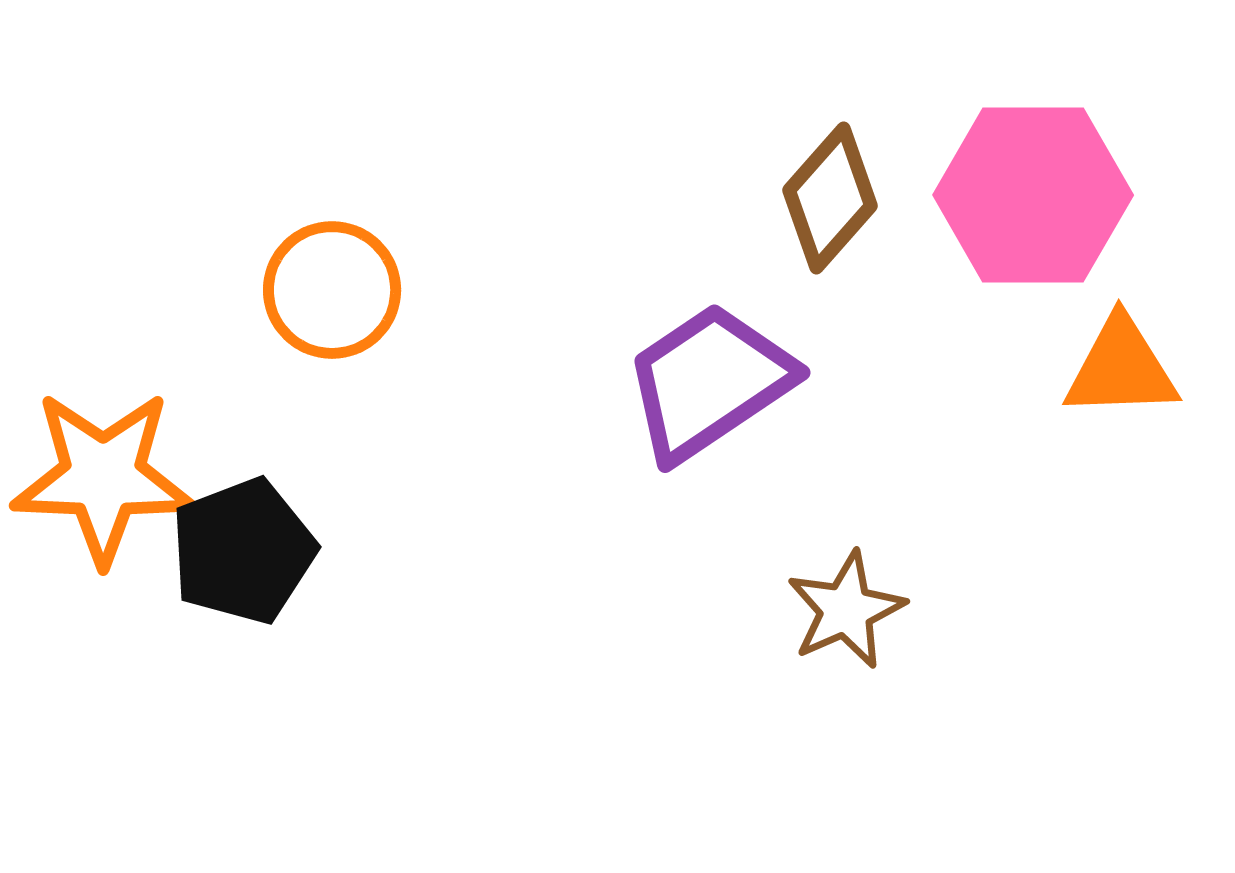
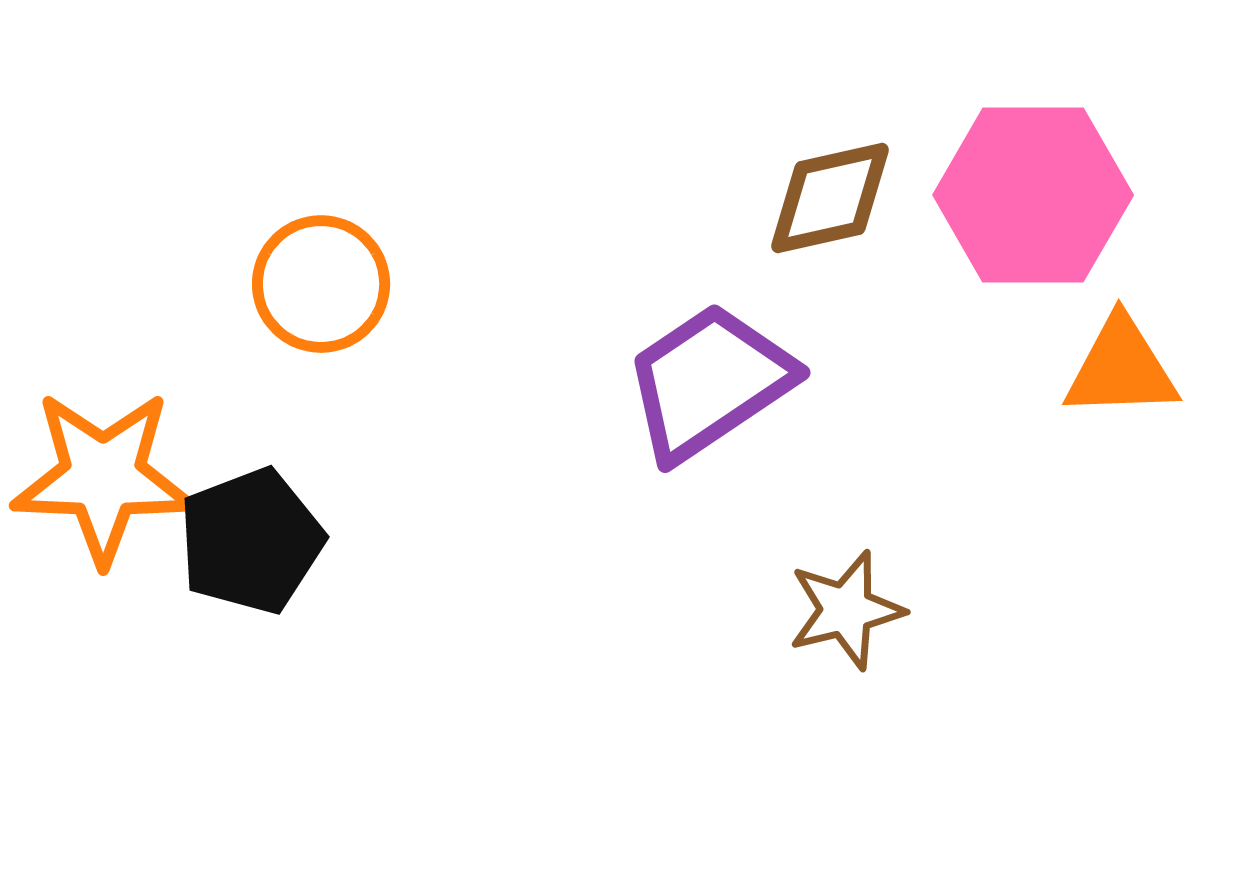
brown diamond: rotated 36 degrees clockwise
orange circle: moved 11 px left, 6 px up
black pentagon: moved 8 px right, 10 px up
brown star: rotated 10 degrees clockwise
